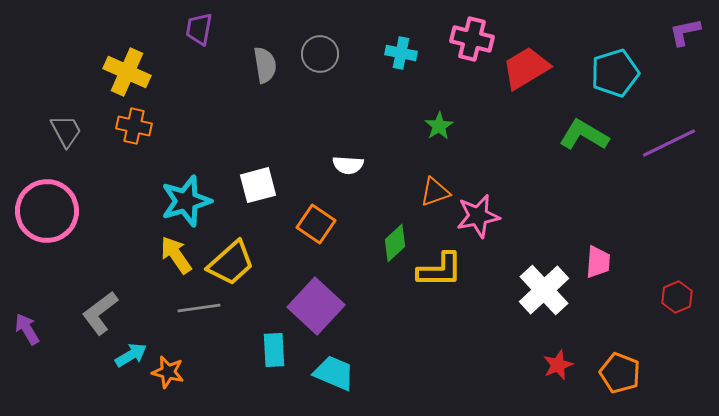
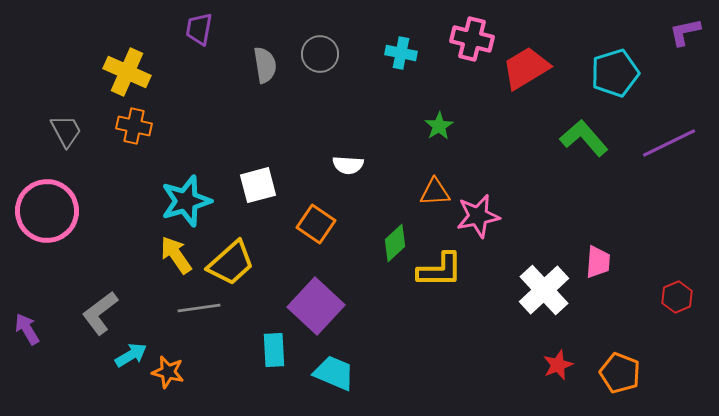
green L-shape: moved 3 px down; rotated 18 degrees clockwise
orange triangle: rotated 16 degrees clockwise
